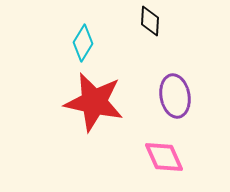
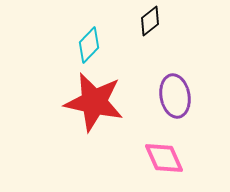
black diamond: rotated 48 degrees clockwise
cyan diamond: moved 6 px right, 2 px down; rotated 12 degrees clockwise
pink diamond: moved 1 px down
